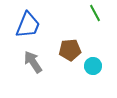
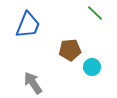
green line: rotated 18 degrees counterclockwise
gray arrow: moved 21 px down
cyan circle: moved 1 px left, 1 px down
